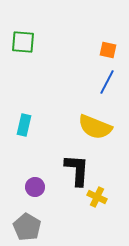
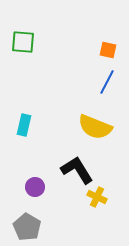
black L-shape: rotated 36 degrees counterclockwise
